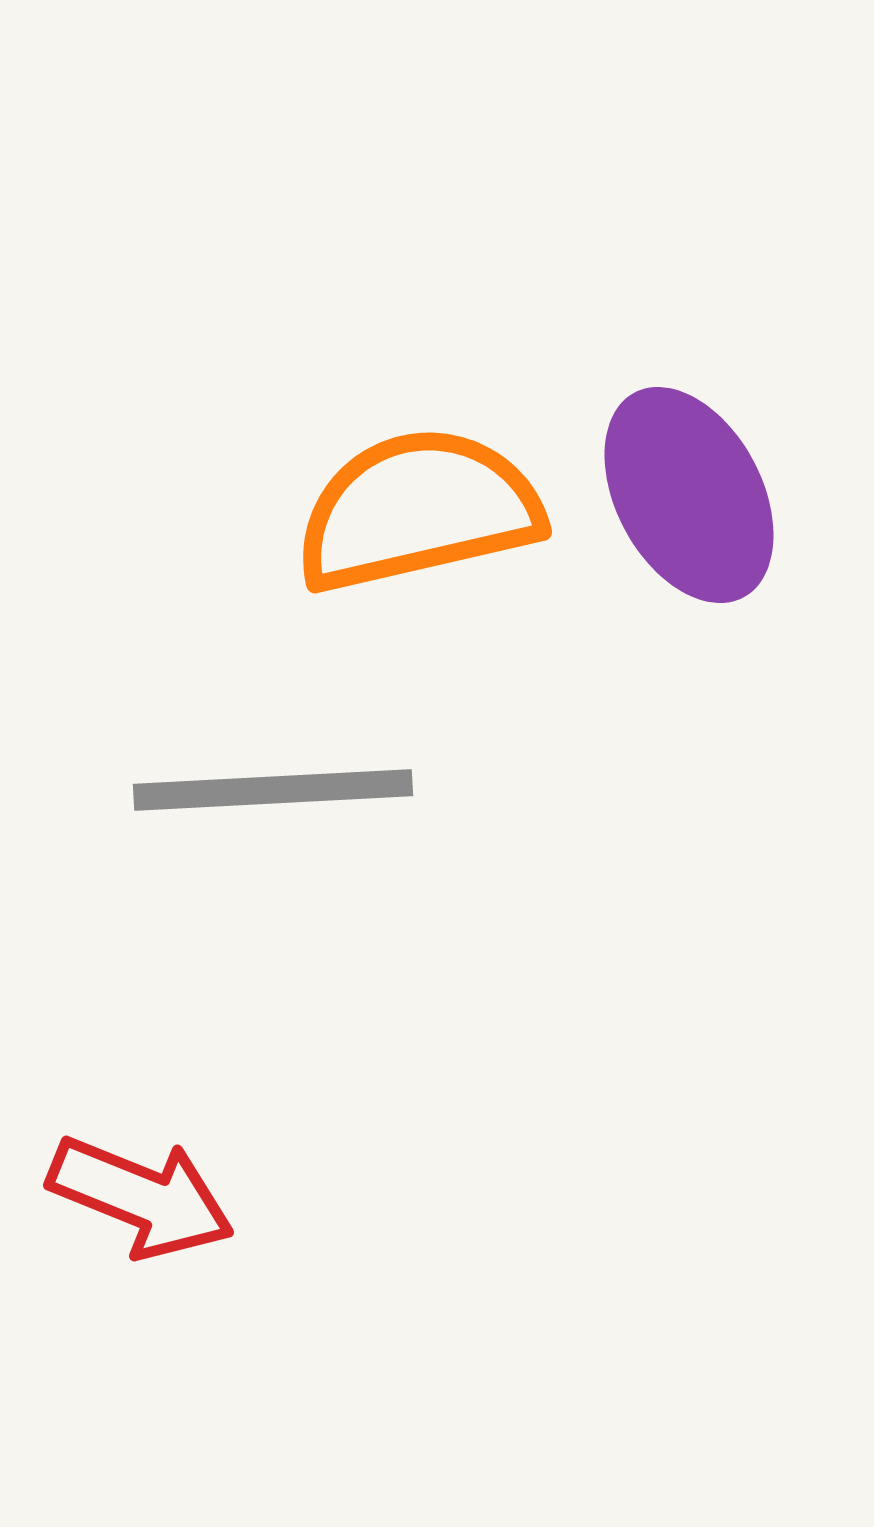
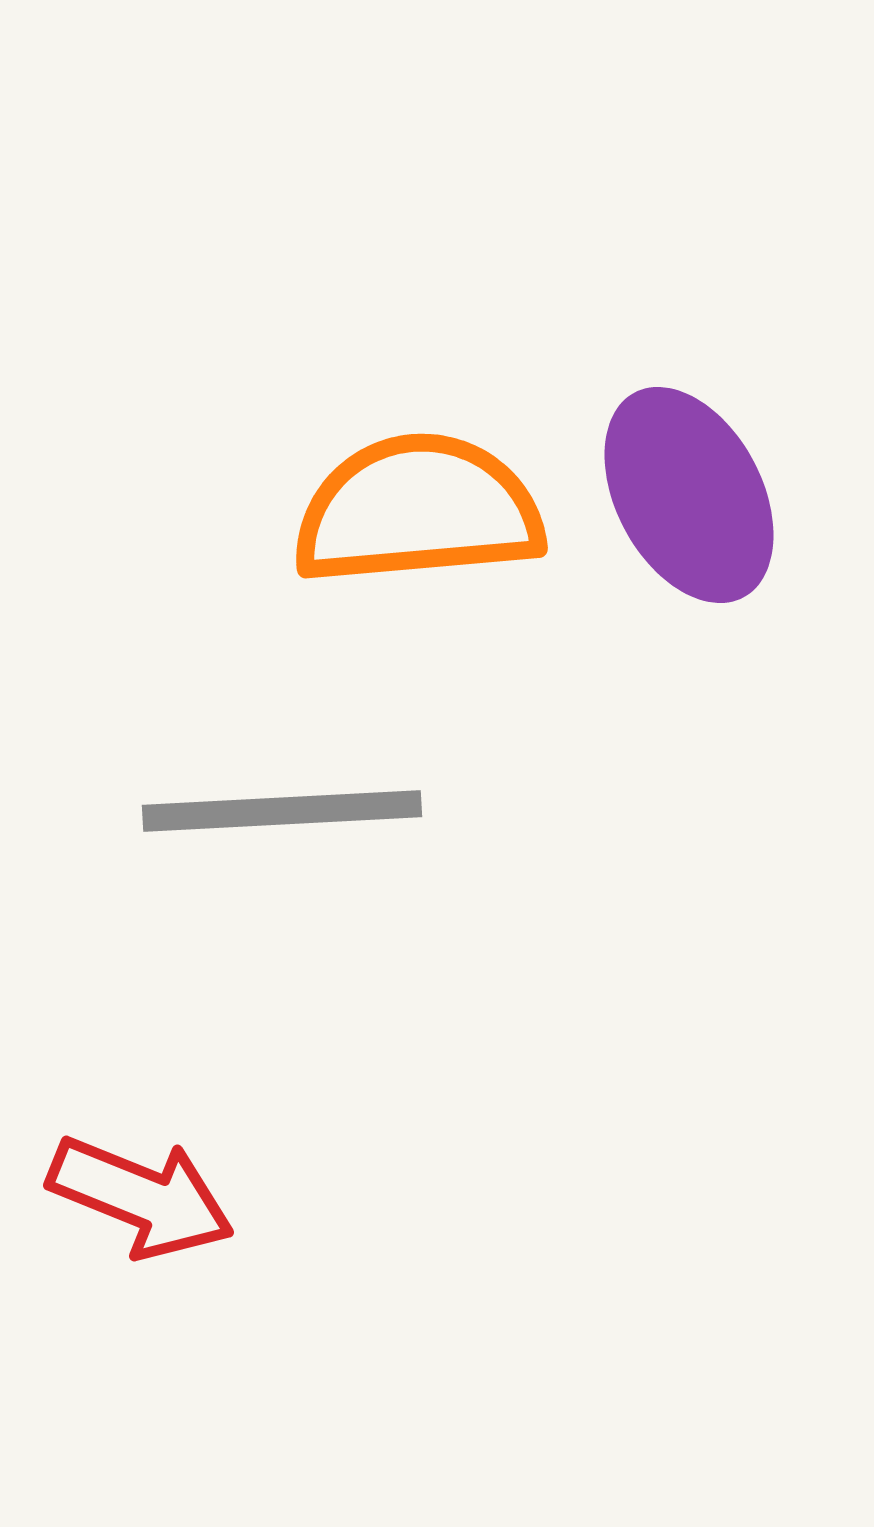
orange semicircle: rotated 8 degrees clockwise
gray line: moved 9 px right, 21 px down
